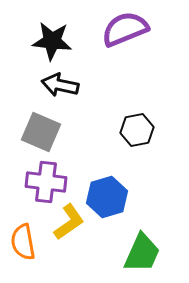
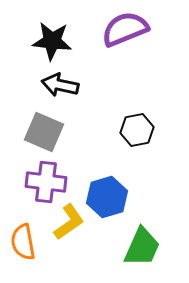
gray square: moved 3 px right
green trapezoid: moved 6 px up
